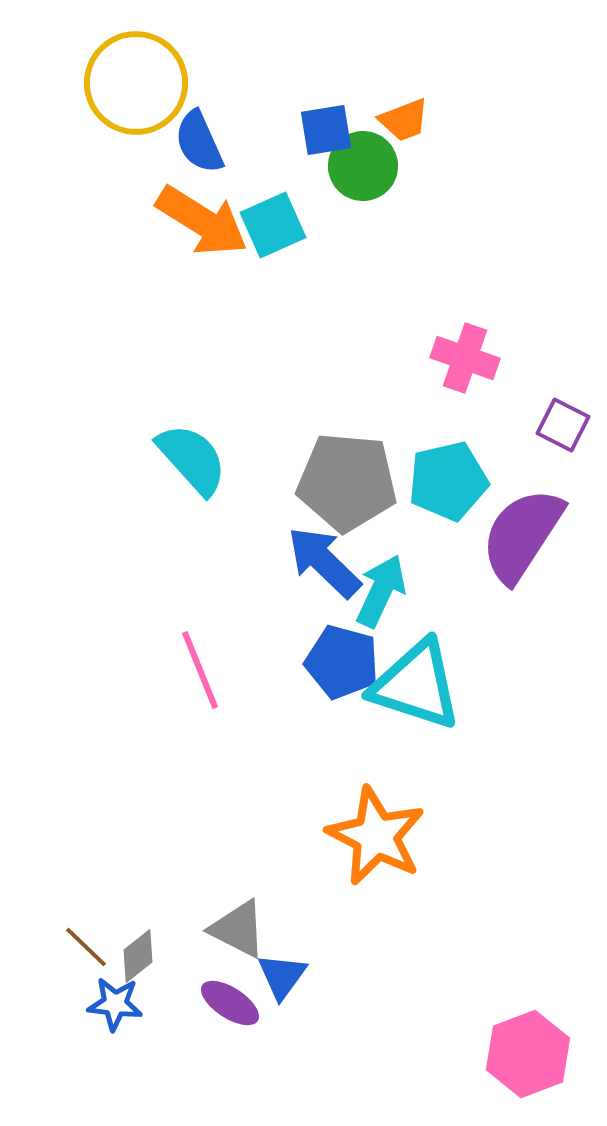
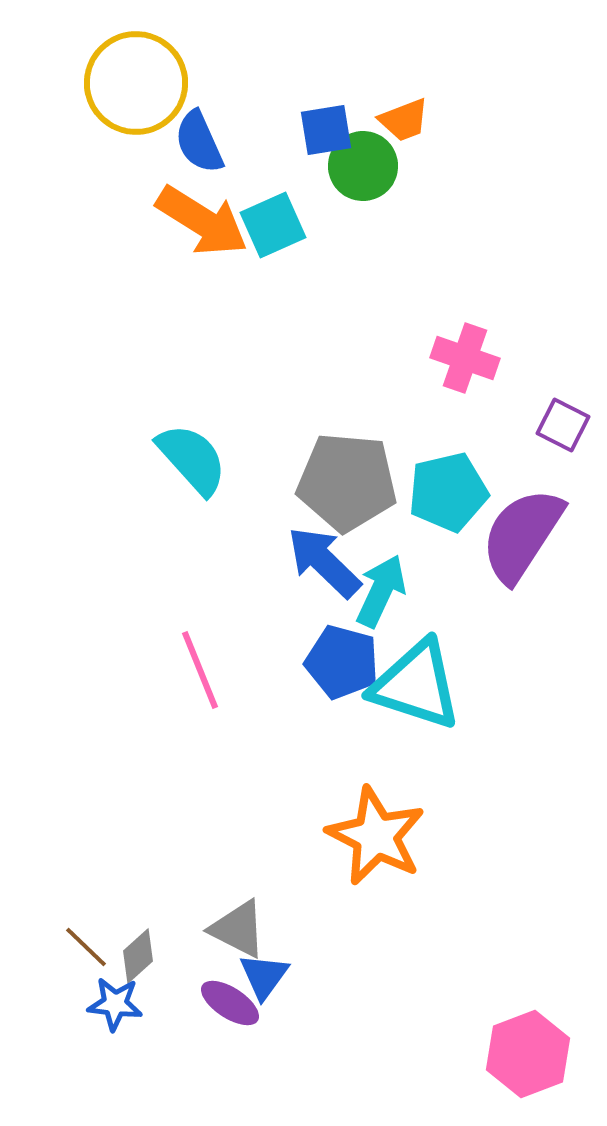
cyan pentagon: moved 11 px down
gray diamond: rotated 4 degrees counterclockwise
blue triangle: moved 18 px left
